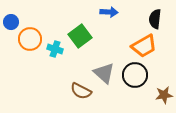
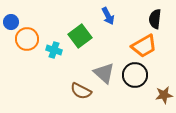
blue arrow: moved 1 px left, 4 px down; rotated 60 degrees clockwise
orange circle: moved 3 px left
cyan cross: moved 1 px left, 1 px down
